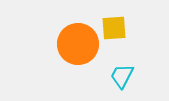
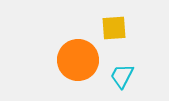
orange circle: moved 16 px down
